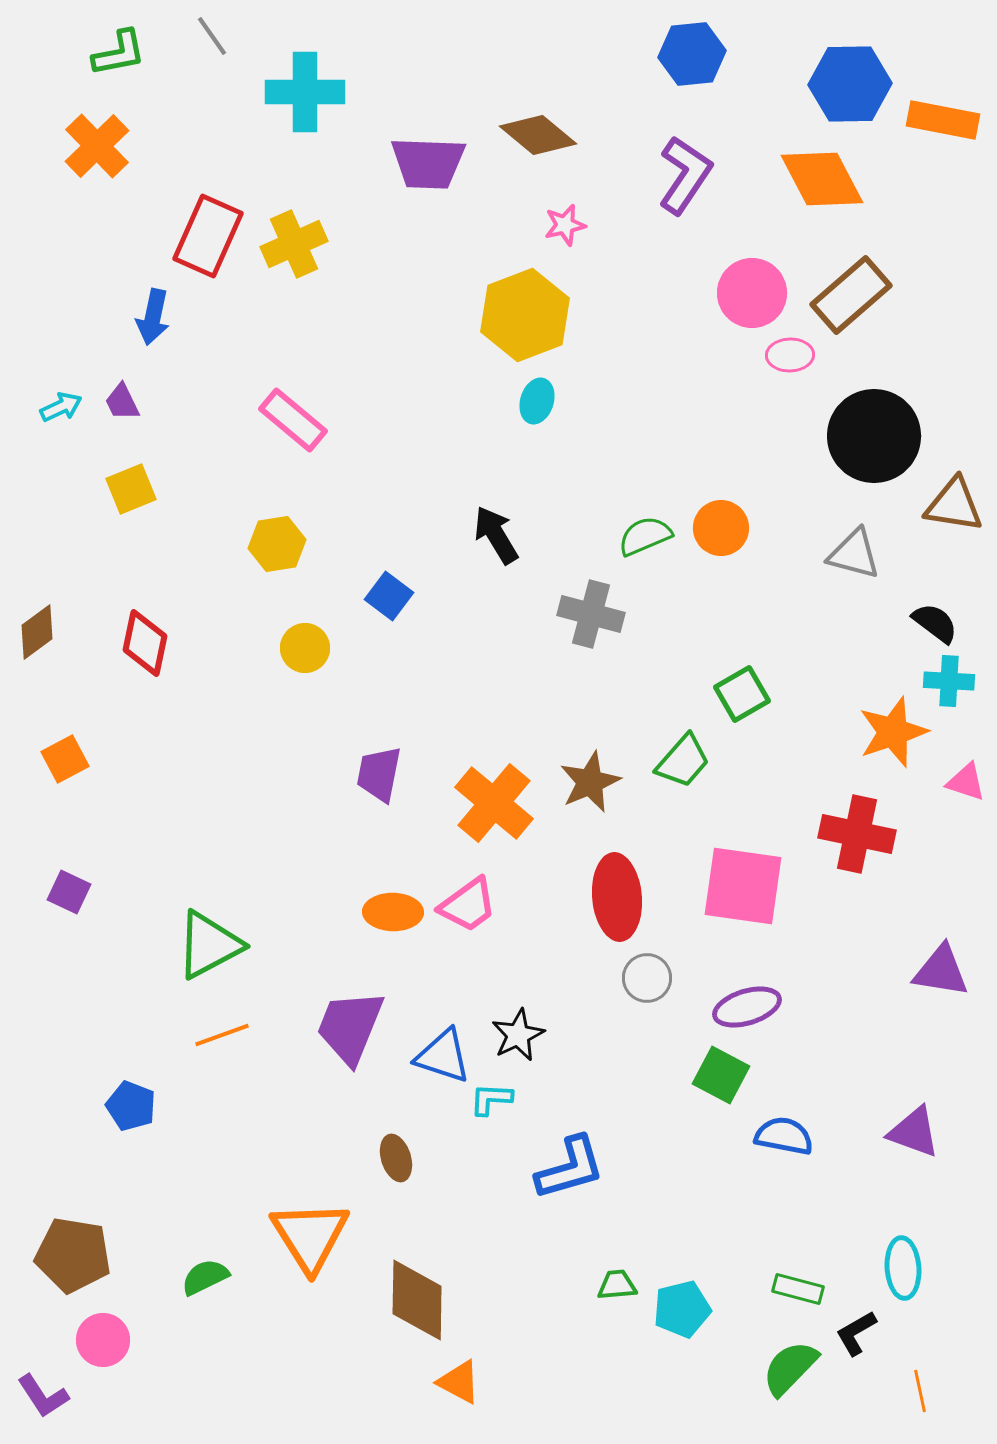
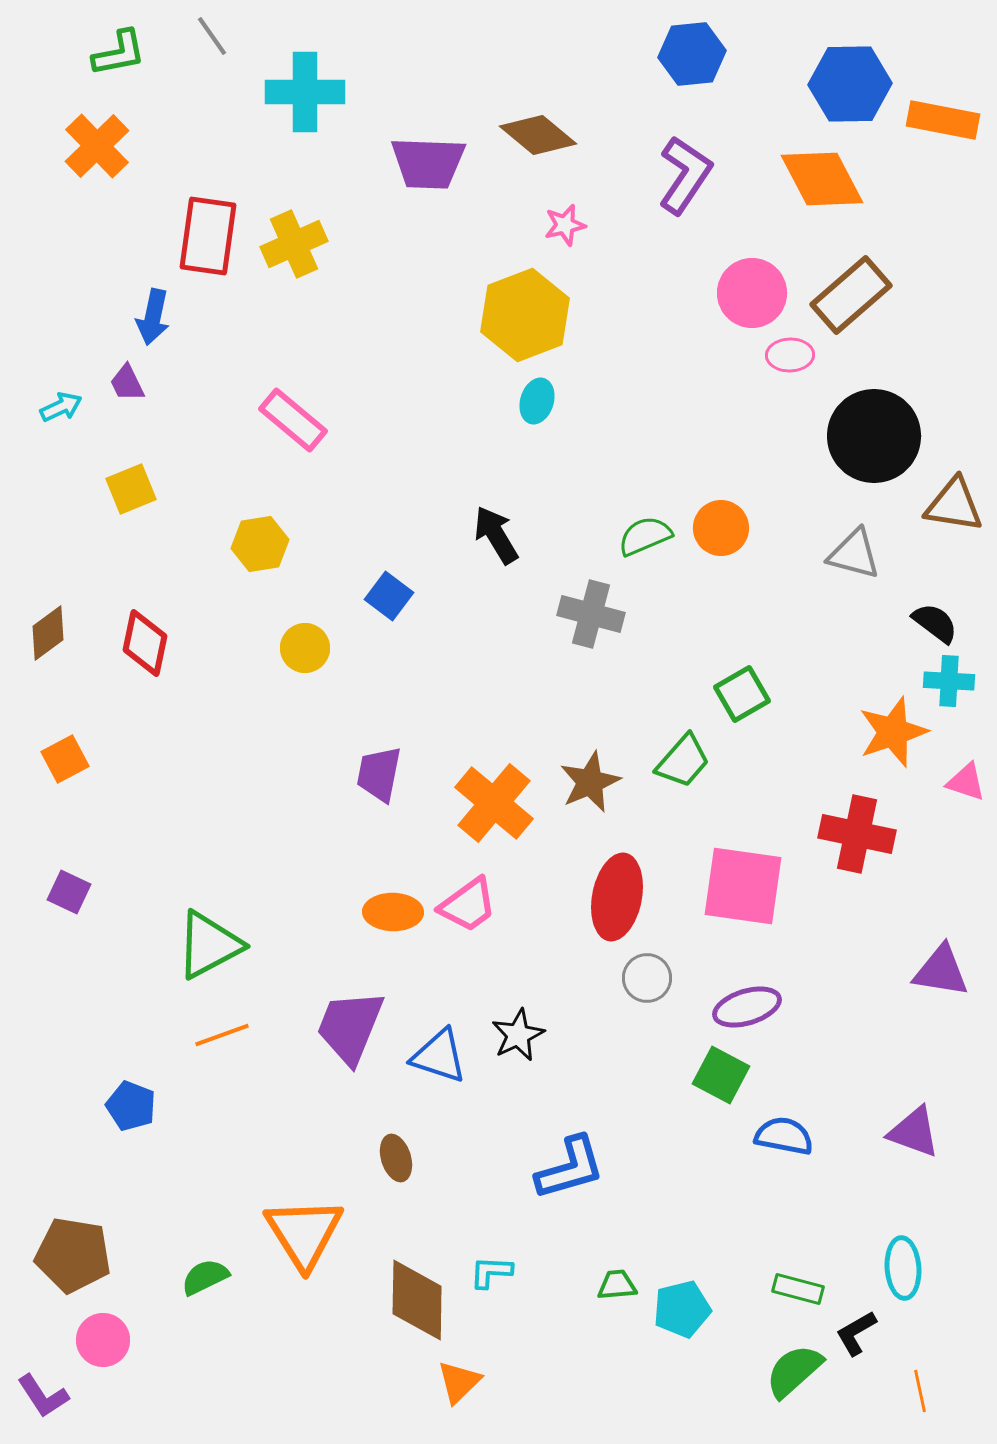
red rectangle at (208, 236): rotated 16 degrees counterclockwise
purple trapezoid at (122, 402): moved 5 px right, 19 px up
yellow hexagon at (277, 544): moved 17 px left
brown diamond at (37, 632): moved 11 px right, 1 px down
red ellipse at (617, 897): rotated 16 degrees clockwise
blue triangle at (443, 1056): moved 4 px left
cyan L-shape at (491, 1099): moved 173 px down
orange triangle at (310, 1236): moved 6 px left, 3 px up
green semicircle at (790, 1368): moved 4 px right, 3 px down; rotated 4 degrees clockwise
orange triangle at (459, 1382): rotated 48 degrees clockwise
